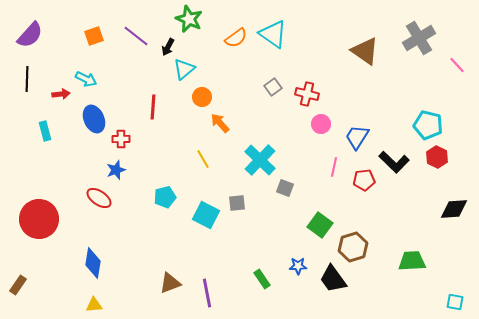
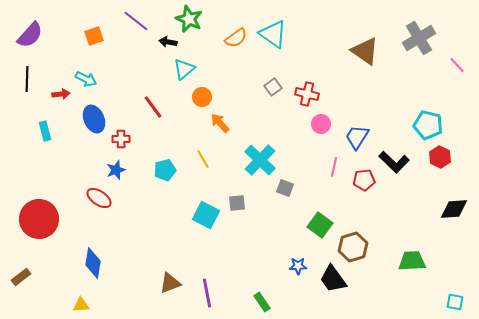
purple line at (136, 36): moved 15 px up
black arrow at (168, 47): moved 5 px up; rotated 72 degrees clockwise
red line at (153, 107): rotated 40 degrees counterclockwise
red hexagon at (437, 157): moved 3 px right
cyan pentagon at (165, 197): moved 27 px up
green rectangle at (262, 279): moved 23 px down
brown rectangle at (18, 285): moved 3 px right, 8 px up; rotated 18 degrees clockwise
yellow triangle at (94, 305): moved 13 px left
